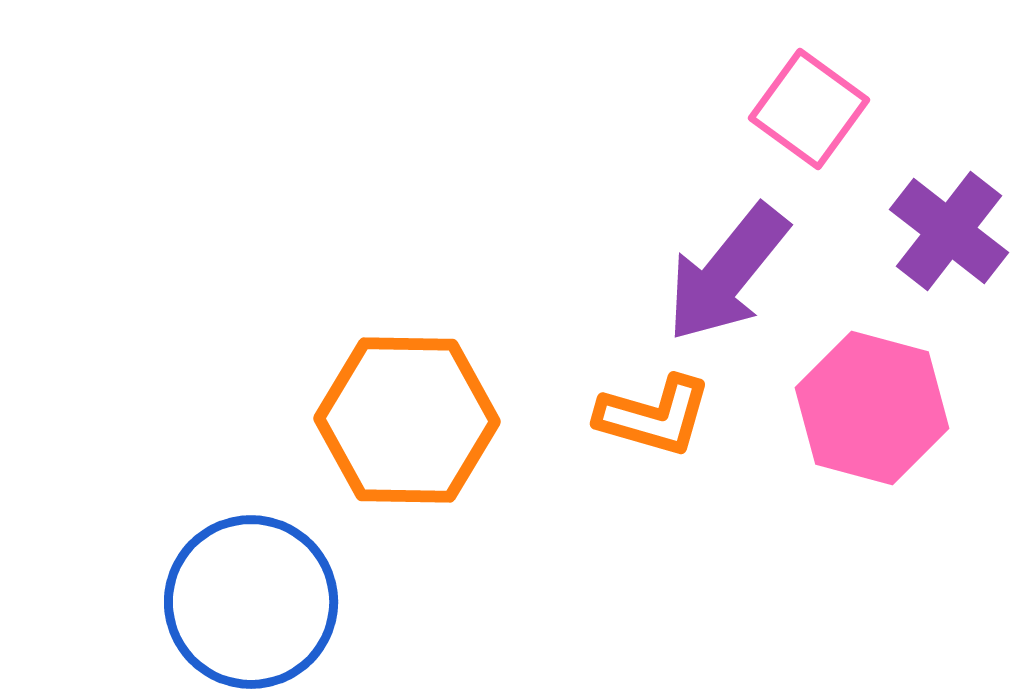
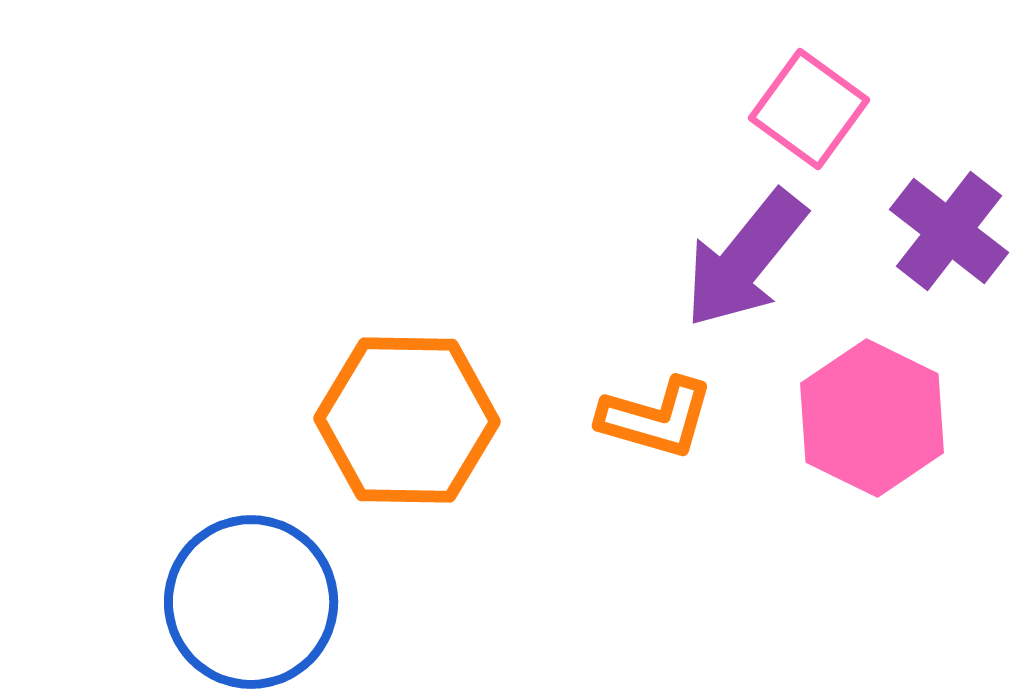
purple arrow: moved 18 px right, 14 px up
pink hexagon: moved 10 px down; rotated 11 degrees clockwise
orange L-shape: moved 2 px right, 2 px down
